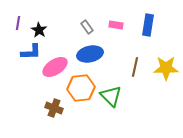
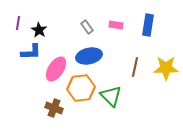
blue ellipse: moved 1 px left, 2 px down
pink ellipse: moved 1 px right, 2 px down; rotated 25 degrees counterclockwise
